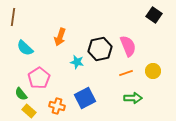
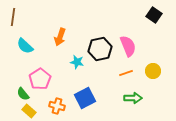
cyan semicircle: moved 2 px up
pink pentagon: moved 1 px right, 1 px down
green semicircle: moved 2 px right
